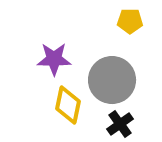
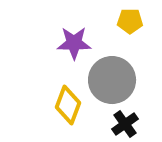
purple star: moved 20 px right, 16 px up
yellow diamond: rotated 9 degrees clockwise
black cross: moved 5 px right
